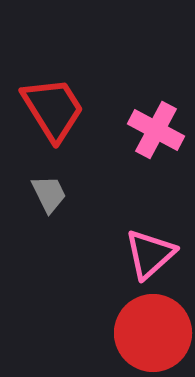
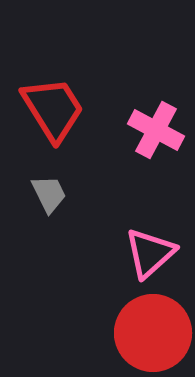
pink triangle: moved 1 px up
